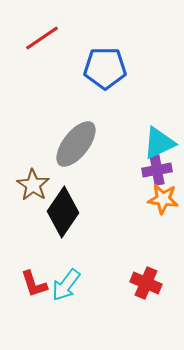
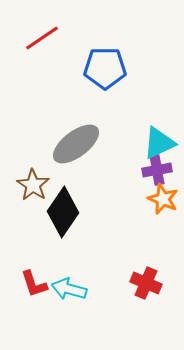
gray ellipse: rotated 15 degrees clockwise
orange star: rotated 16 degrees clockwise
cyan arrow: moved 3 px right, 4 px down; rotated 68 degrees clockwise
